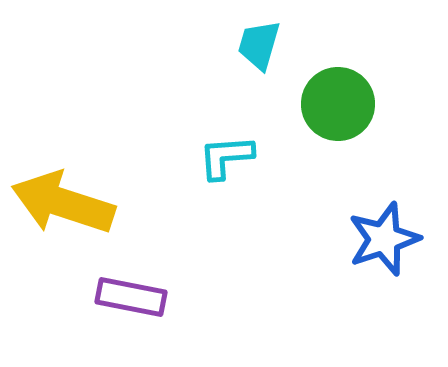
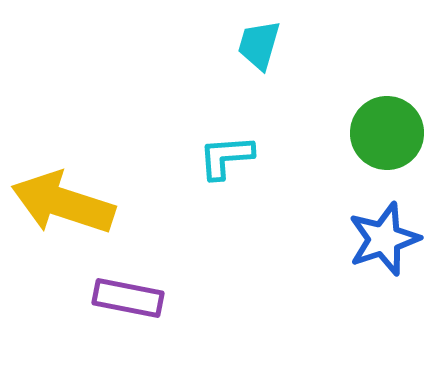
green circle: moved 49 px right, 29 px down
purple rectangle: moved 3 px left, 1 px down
